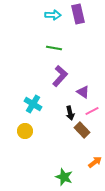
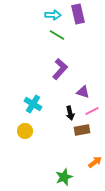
green line: moved 3 px right, 13 px up; rotated 21 degrees clockwise
purple L-shape: moved 7 px up
purple triangle: rotated 16 degrees counterclockwise
brown rectangle: rotated 56 degrees counterclockwise
green star: rotated 30 degrees clockwise
